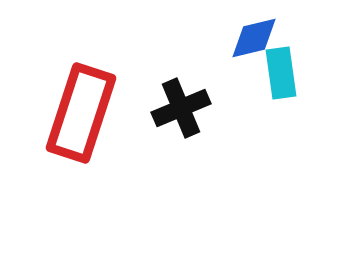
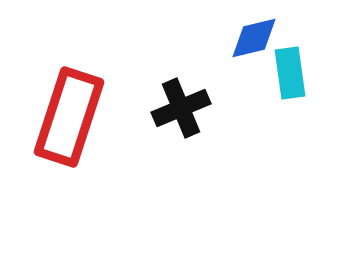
cyan rectangle: moved 9 px right
red rectangle: moved 12 px left, 4 px down
